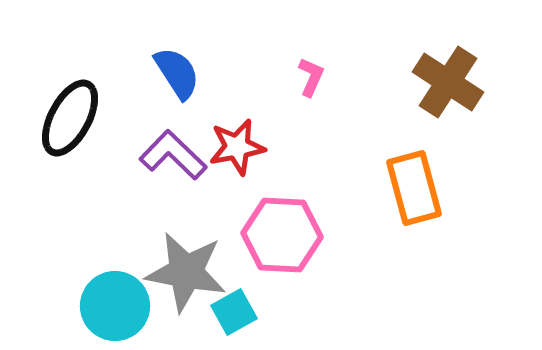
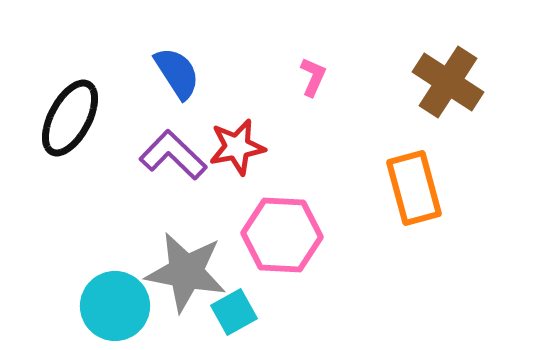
pink L-shape: moved 2 px right
